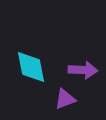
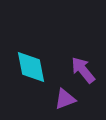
purple arrow: rotated 132 degrees counterclockwise
